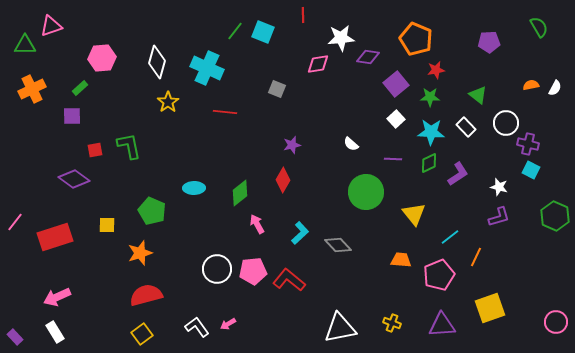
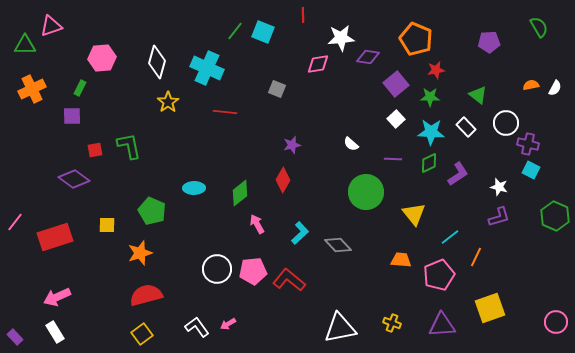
green rectangle at (80, 88): rotated 21 degrees counterclockwise
